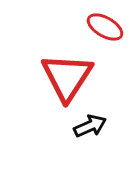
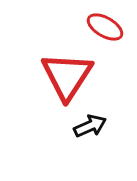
red triangle: moved 1 px up
